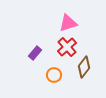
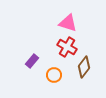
pink triangle: rotated 36 degrees clockwise
red cross: rotated 18 degrees counterclockwise
purple rectangle: moved 3 px left, 8 px down
